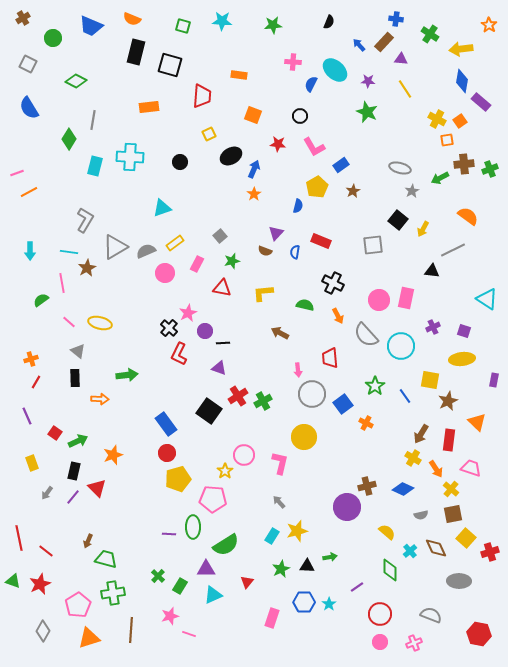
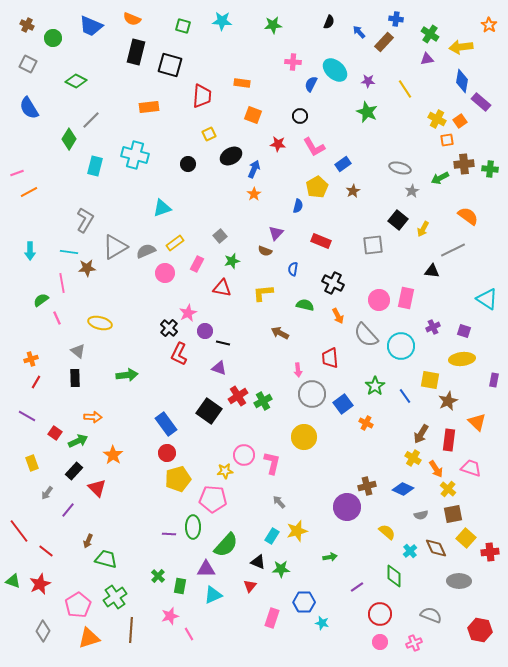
brown cross at (23, 18): moved 4 px right, 7 px down; rotated 32 degrees counterclockwise
blue arrow at (359, 45): moved 13 px up
yellow arrow at (461, 49): moved 2 px up
purple triangle at (401, 59): moved 26 px right; rotated 16 degrees counterclockwise
orange rectangle at (239, 75): moved 3 px right, 8 px down
gray line at (93, 120): moved 2 px left; rotated 36 degrees clockwise
cyan cross at (130, 157): moved 5 px right, 2 px up; rotated 12 degrees clockwise
black circle at (180, 162): moved 8 px right, 2 px down
blue rectangle at (341, 165): moved 2 px right, 1 px up
green cross at (490, 169): rotated 28 degrees clockwise
blue semicircle at (295, 252): moved 2 px left, 17 px down
brown star at (87, 268): rotated 24 degrees clockwise
pink line at (69, 322): moved 12 px left, 4 px up; rotated 24 degrees clockwise
black line at (223, 343): rotated 16 degrees clockwise
orange arrow at (100, 399): moved 7 px left, 18 px down
purple line at (27, 416): rotated 36 degrees counterclockwise
orange star at (113, 455): rotated 18 degrees counterclockwise
pink L-shape at (280, 463): moved 8 px left
black rectangle at (74, 471): rotated 30 degrees clockwise
yellow star at (225, 471): rotated 28 degrees clockwise
yellow cross at (451, 489): moved 3 px left
purple line at (73, 497): moved 5 px left, 13 px down
red line at (19, 538): moved 7 px up; rotated 25 degrees counterclockwise
green semicircle at (226, 545): rotated 16 degrees counterclockwise
red cross at (490, 552): rotated 12 degrees clockwise
black triangle at (307, 566): moved 49 px left, 4 px up; rotated 21 degrees clockwise
green star at (281, 569): rotated 24 degrees clockwise
green diamond at (390, 570): moved 4 px right, 6 px down
red triangle at (247, 582): moved 3 px right, 4 px down
green rectangle at (180, 586): rotated 21 degrees counterclockwise
green cross at (113, 593): moved 2 px right, 4 px down; rotated 25 degrees counterclockwise
cyan star at (329, 604): moved 7 px left, 19 px down; rotated 24 degrees counterclockwise
pink line at (189, 634): rotated 40 degrees clockwise
red hexagon at (479, 634): moved 1 px right, 4 px up
